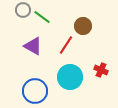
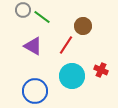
cyan circle: moved 2 px right, 1 px up
